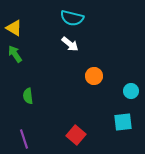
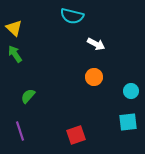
cyan semicircle: moved 2 px up
yellow triangle: rotated 12 degrees clockwise
white arrow: moved 26 px right; rotated 12 degrees counterclockwise
orange circle: moved 1 px down
green semicircle: rotated 49 degrees clockwise
cyan square: moved 5 px right
red square: rotated 30 degrees clockwise
purple line: moved 4 px left, 8 px up
